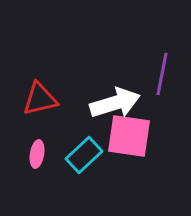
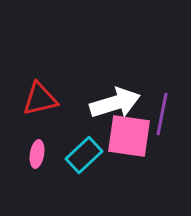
purple line: moved 40 px down
